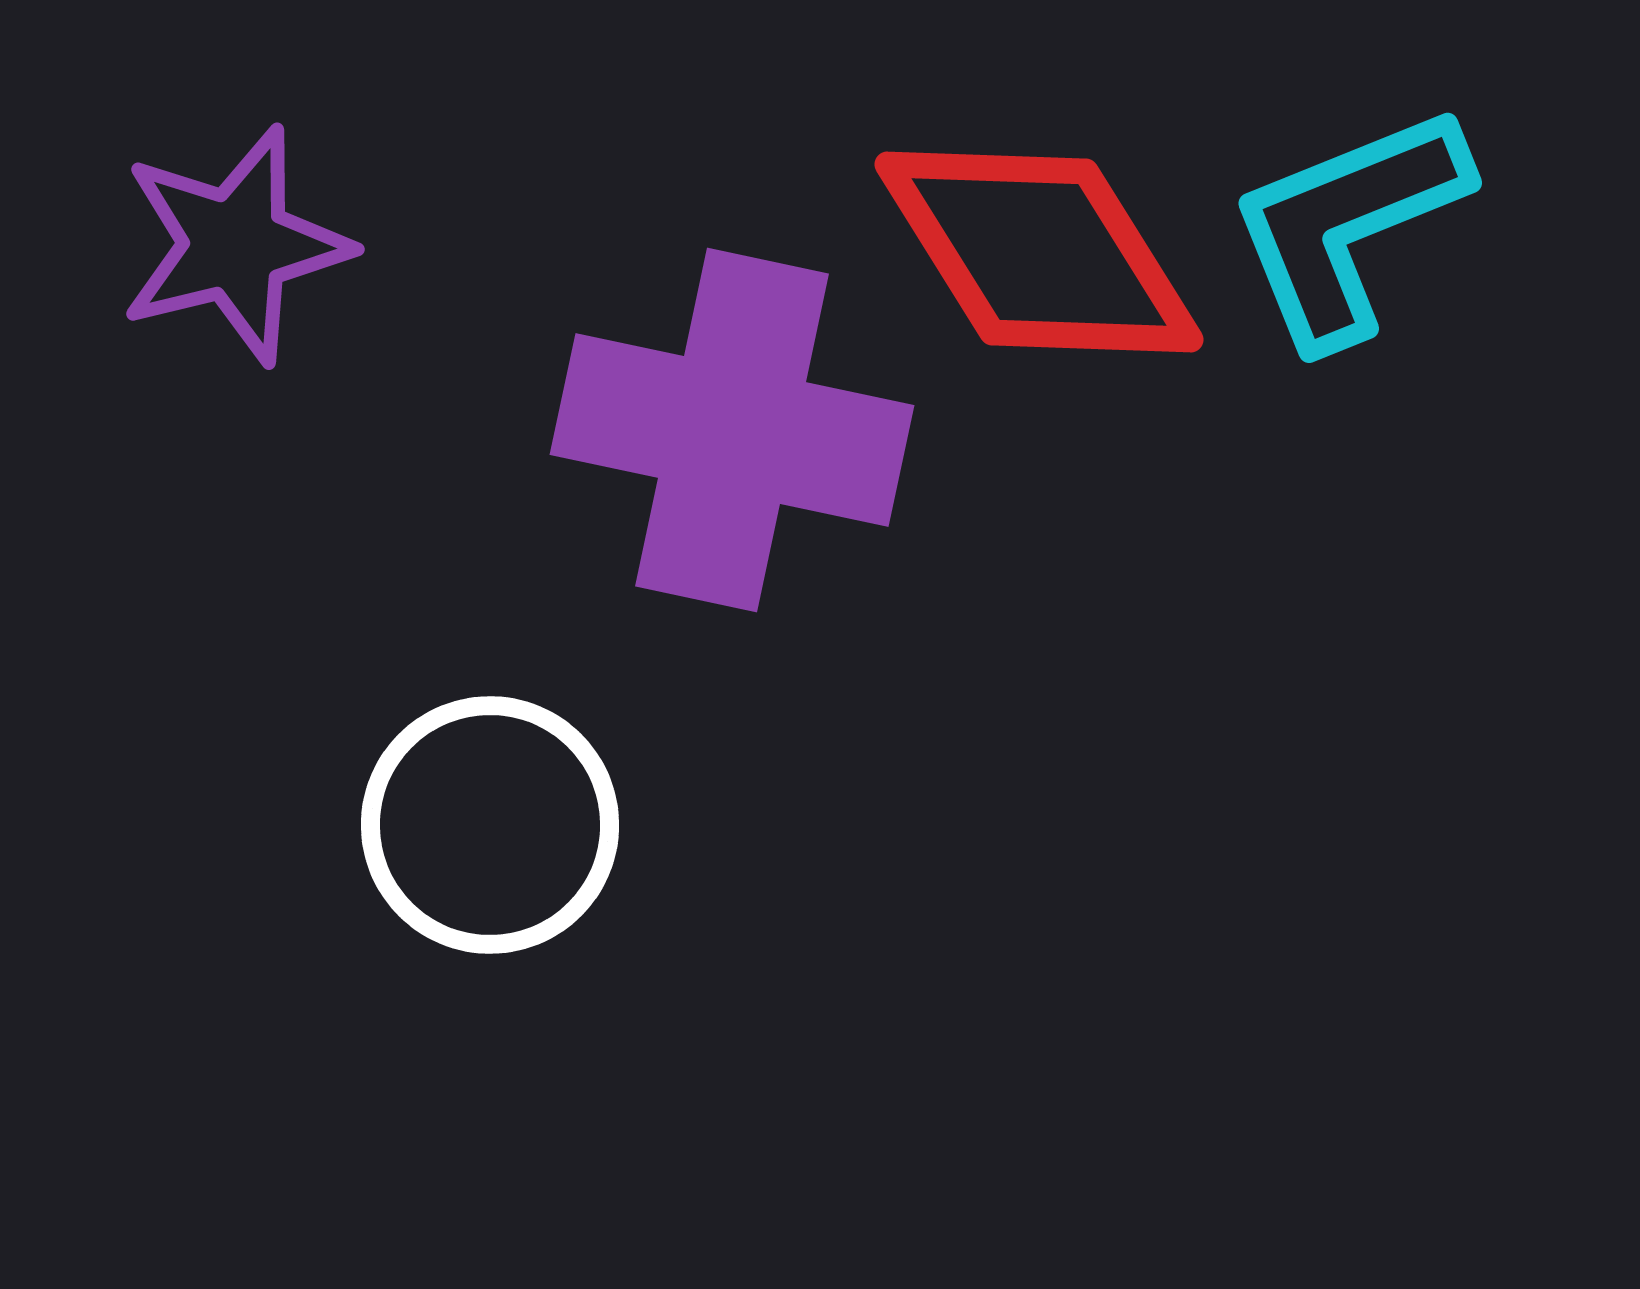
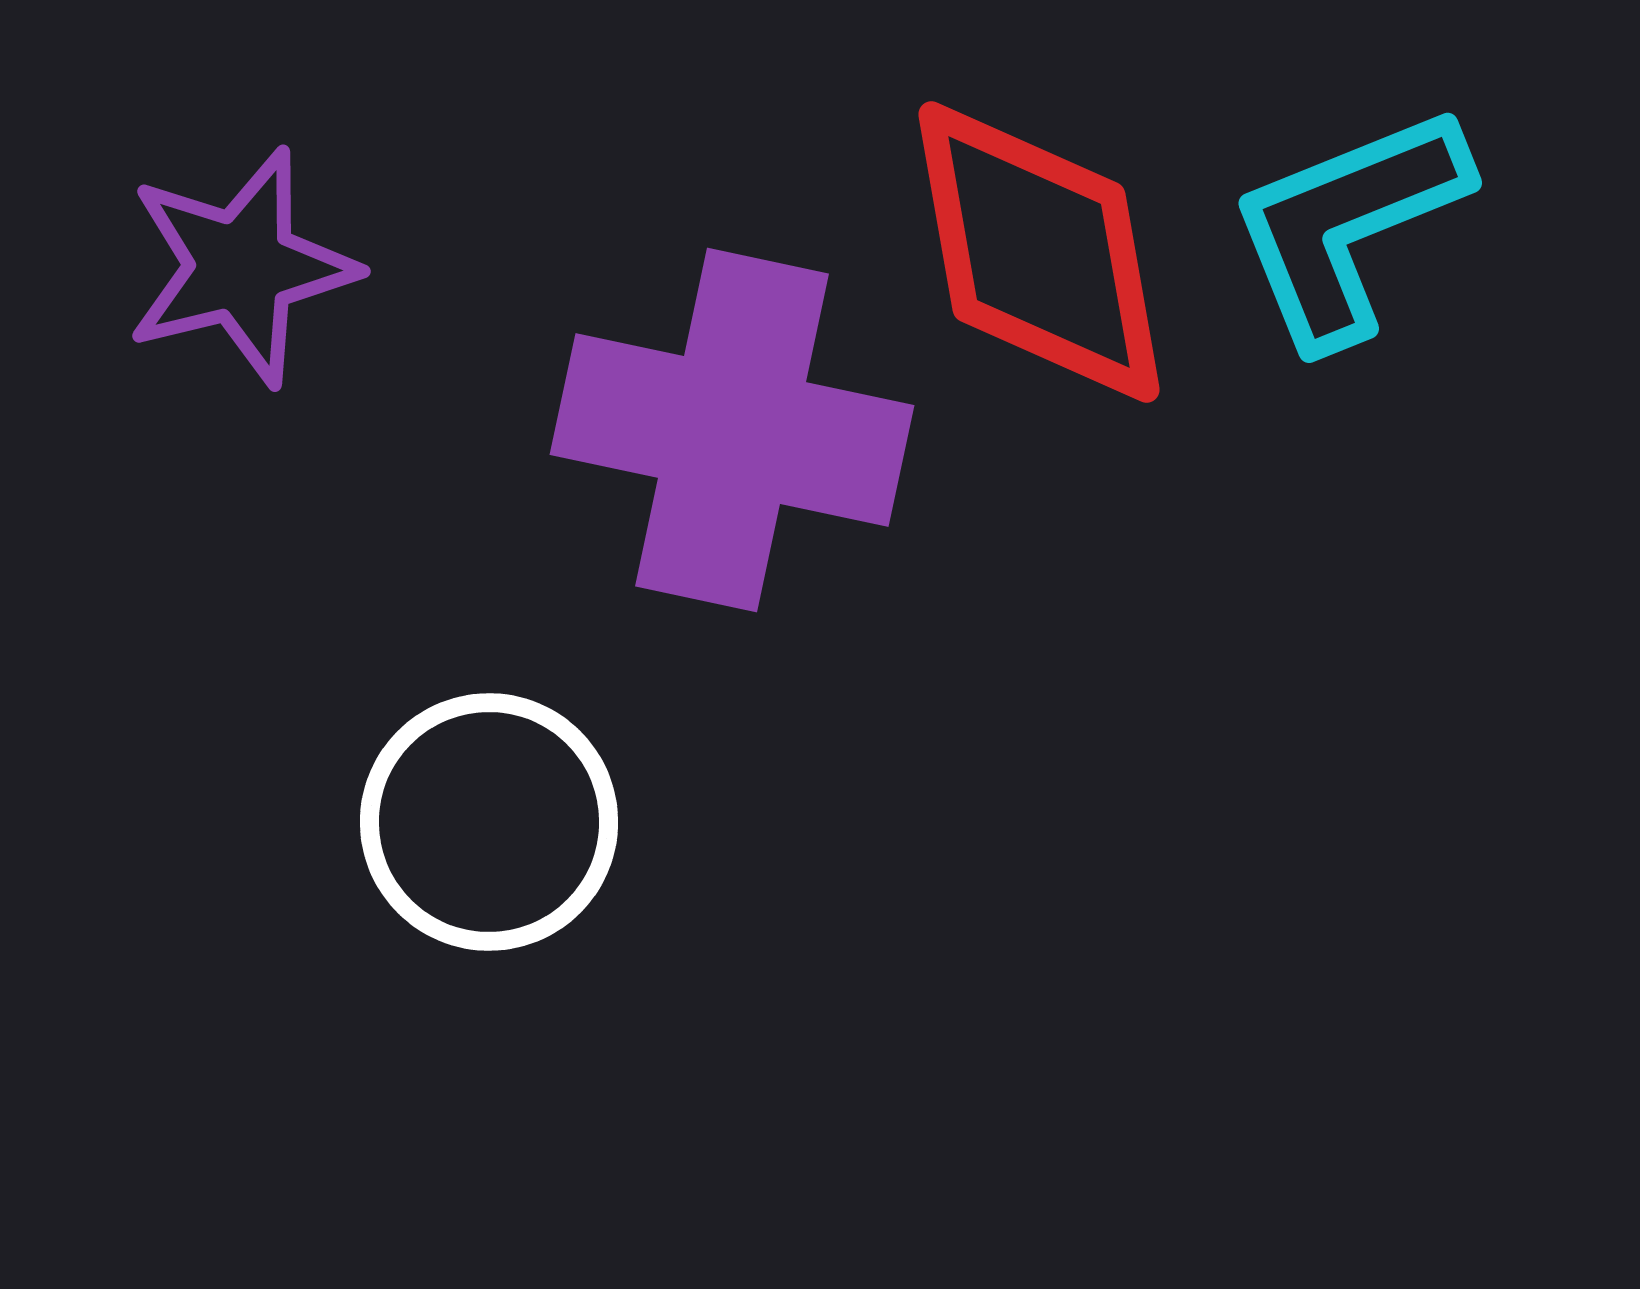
purple star: moved 6 px right, 22 px down
red diamond: rotated 22 degrees clockwise
white circle: moved 1 px left, 3 px up
